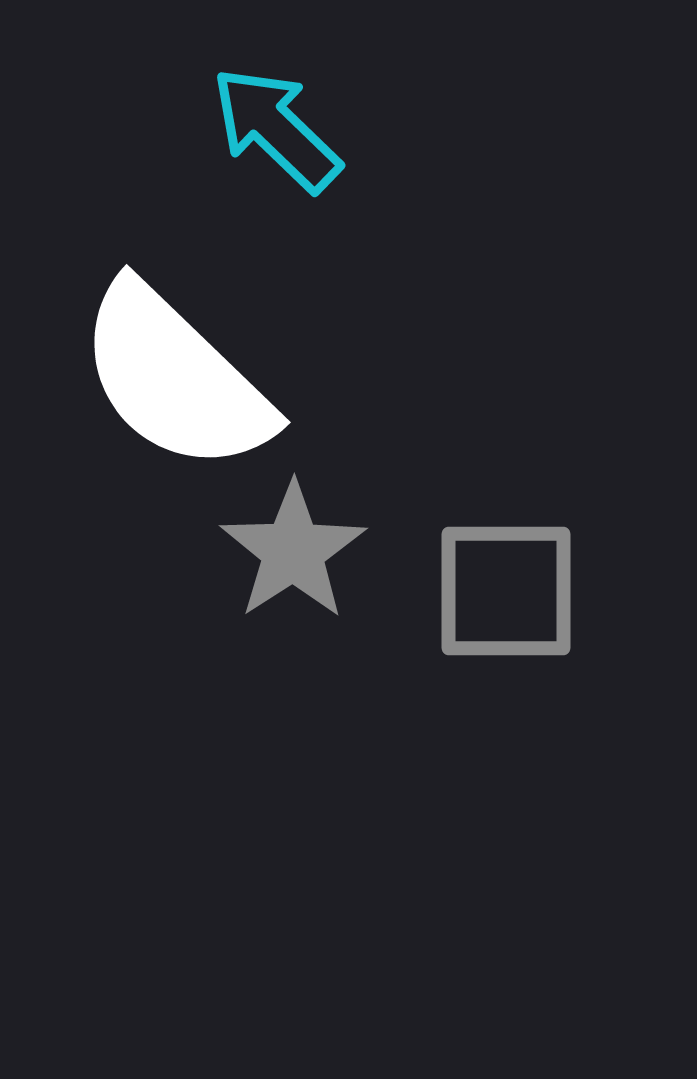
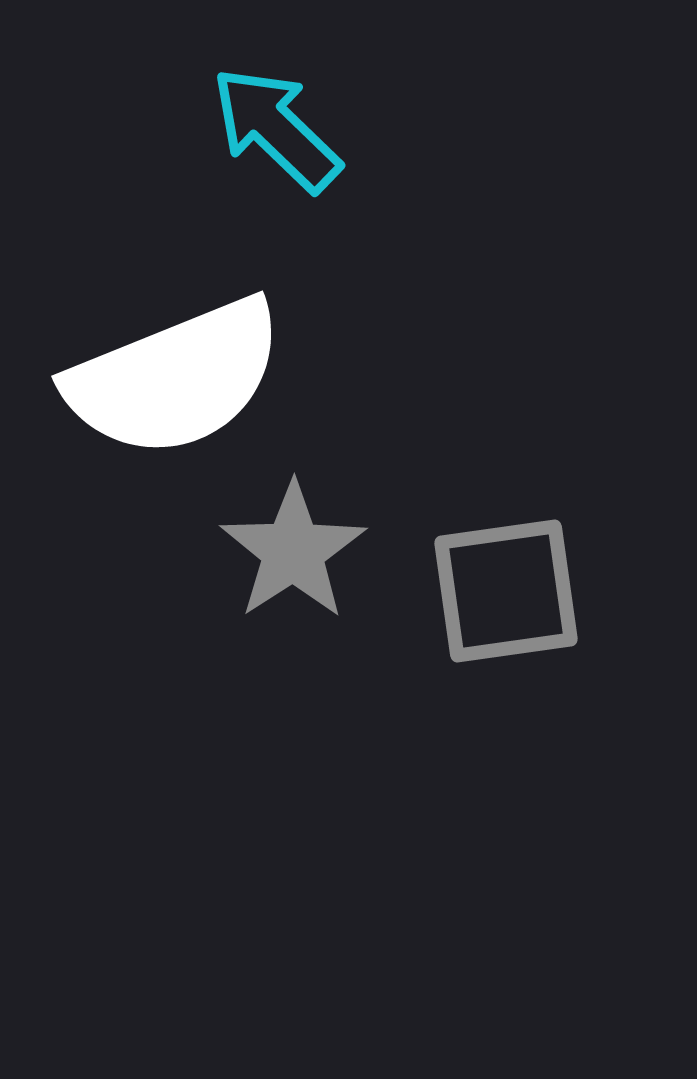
white semicircle: rotated 66 degrees counterclockwise
gray square: rotated 8 degrees counterclockwise
